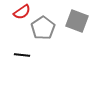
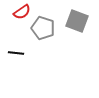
gray pentagon: rotated 20 degrees counterclockwise
black line: moved 6 px left, 2 px up
